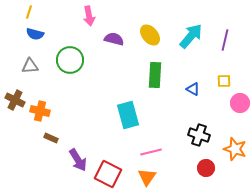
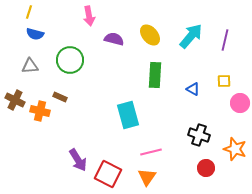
brown rectangle: moved 9 px right, 41 px up
